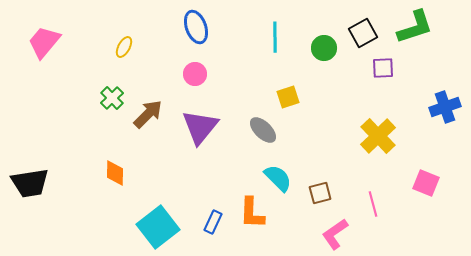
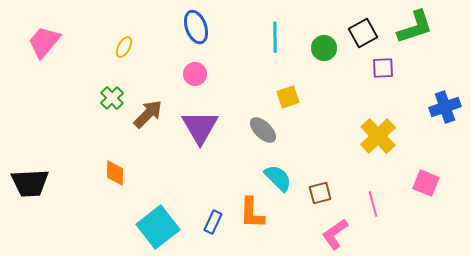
purple triangle: rotated 9 degrees counterclockwise
black trapezoid: rotated 6 degrees clockwise
